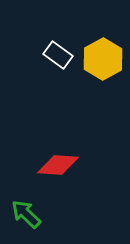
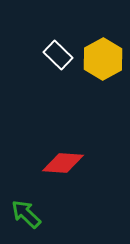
white rectangle: rotated 8 degrees clockwise
red diamond: moved 5 px right, 2 px up
